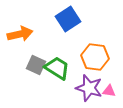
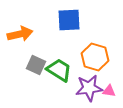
blue square: moved 1 px right, 1 px down; rotated 30 degrees clockwise
orange hexagon: rotated 8 degrees clockwise
green trapezoid: moved 2 px right, 2 px down
purple star: rotated 24 degrees counterclockwise
